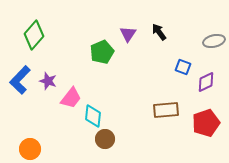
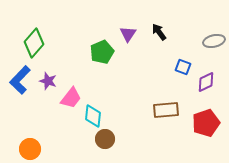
green diamond: moved 8 px down
